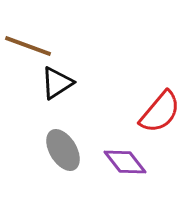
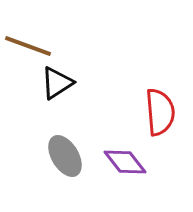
red semicircle: rotated 45 degrees counterclockwise
gray ellipse: moved 2 px right, 6 px down
